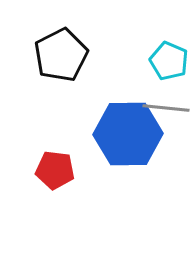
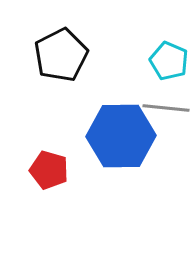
blue hexagon: moved 7 px left, 2 px down
red pentagon: moved 6 px left; rotated 9 degrees clockwise
